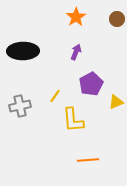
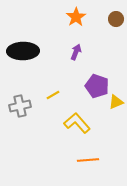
brown circle: moved 1 px left
purple pentagon: moved 6 px right, 2 px down; rotated 25 degrees counterclockwise
yellow line: moved 2 px left, 1 px up; rotated 24 degrees clockwise
yellow L-shape: moved 4 px right, 3 px down; rotated 144 degrees clockwise
